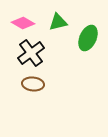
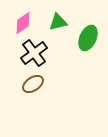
pink diamond: rotated 65 degrees counterclockwise
black cross: moved 3 px right
brown ellipse: rotated 40 degrees counterclockwise
